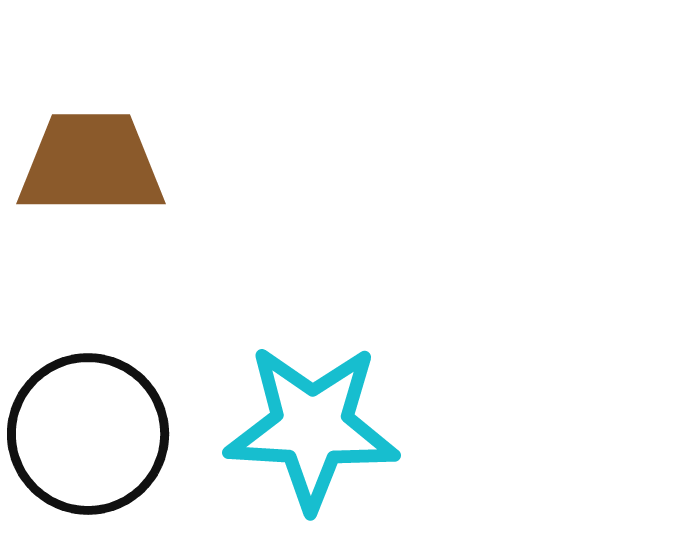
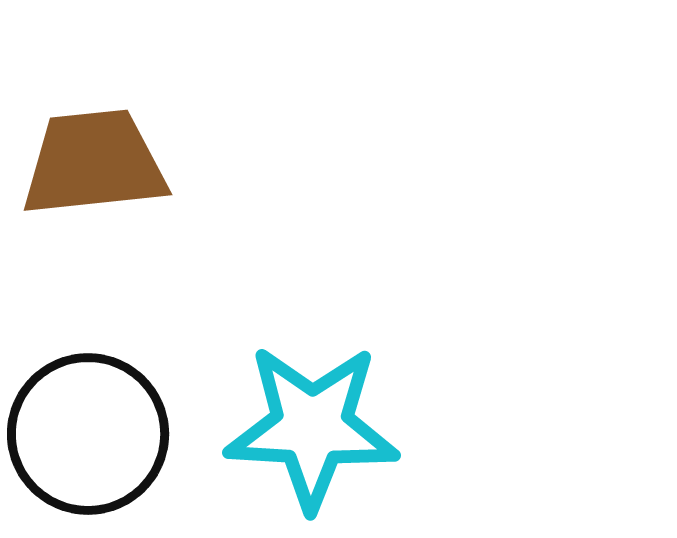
brown trapezoid: moved 3 px right, 1 px up; rotated 6 degrees counterclockwise
